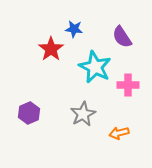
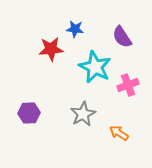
blue star: moved 1 px right
red star: rotated 30 degrees clockwise
pink cross: rotated 20 degrees counterclockwise
purple hexagon: rotated 20 degrees clockwise
orange arrow: rotated 48 degrees clockwise
